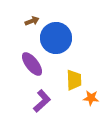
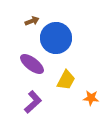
purple ellipse: rotated 15 degrees counterclockwise
yellow trapezoid: moved 8 px left; rotated 30 degrees clockwise
purple L-shape: moved 9 px left, 1 px down
